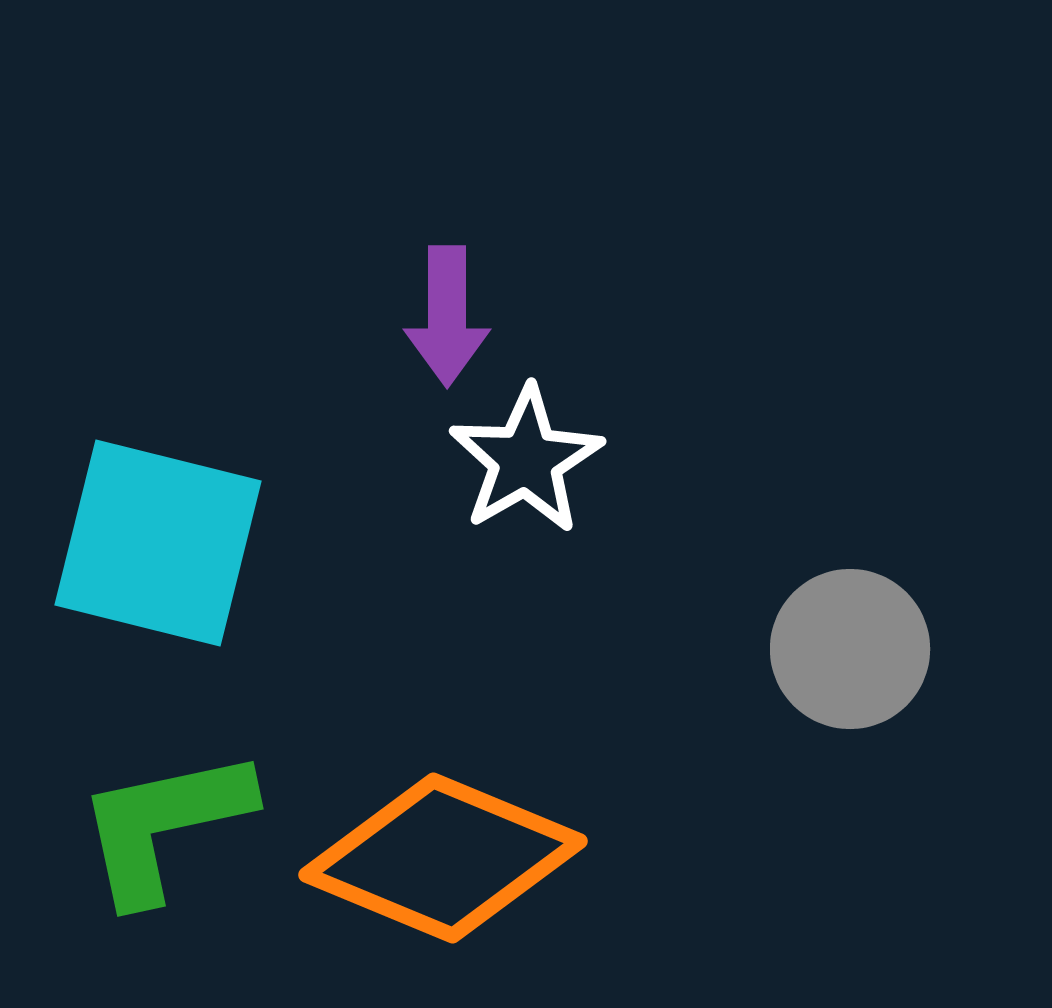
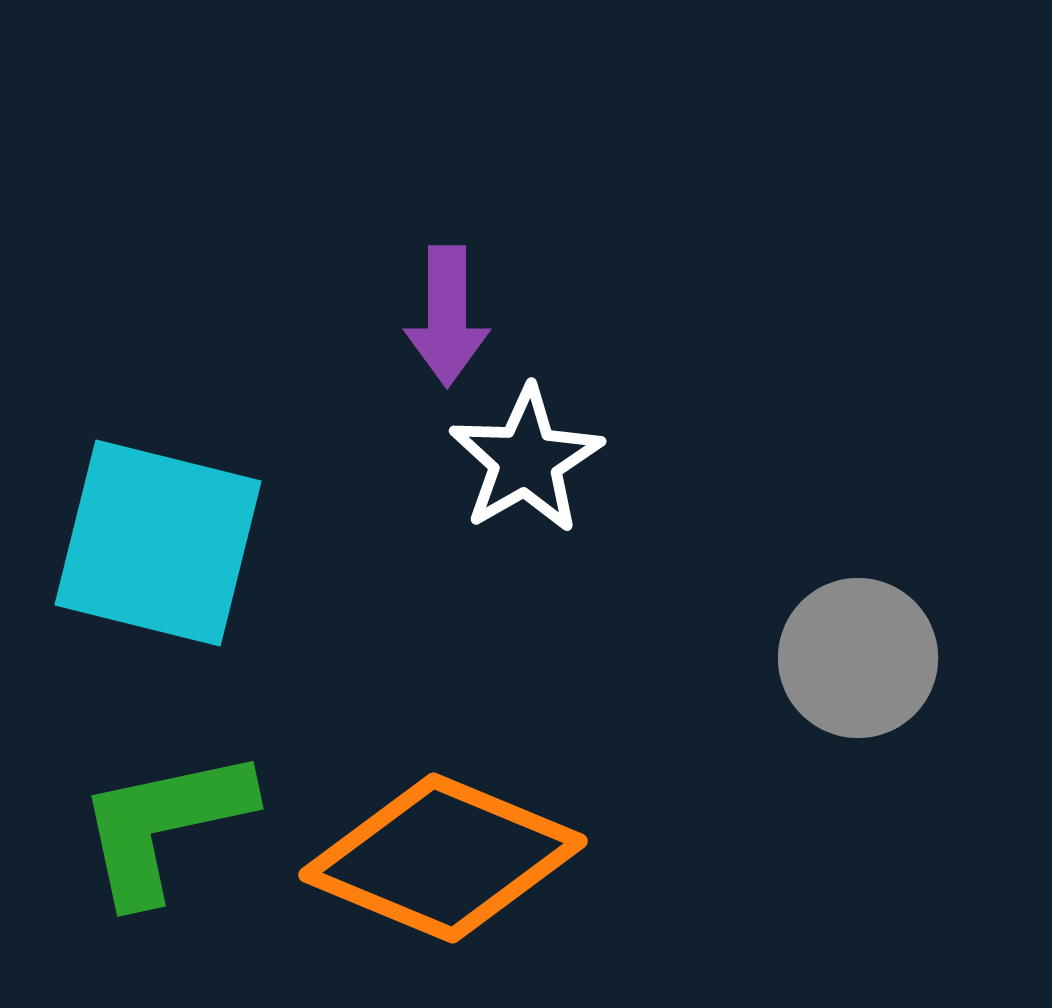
gray circle: moved 8 px right, 9 px down
